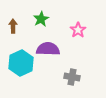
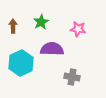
green star: moved 3 px down
pink star: moved 1 px up; rotated 28 degrees counterclockwise
purple semicircle: moved 4 px right
